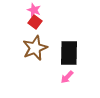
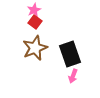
pink star: rotated 24 degrees clockwise
black rectangle: moved 1 px right, 1 px down; rotated 20 degrees counterclockwise
pink arrow: moved 6 px right, 1 px up; rotated 24 degrees counterclockwise
